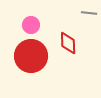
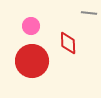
pink circle: moved 1 px down
red circle: moved 1 px right, 5 px down
